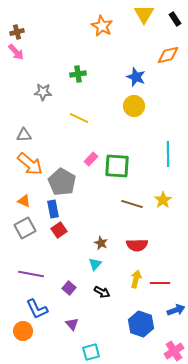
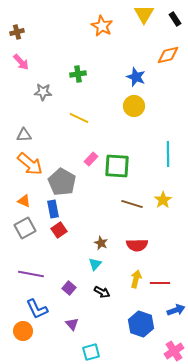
pink arrow: moved 5 px right, 10 px down
